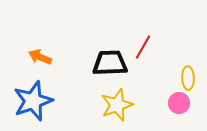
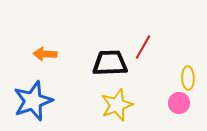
orange arrow: moved 5 px right, 3 px up; rotated 20 degrees counterclockwise
